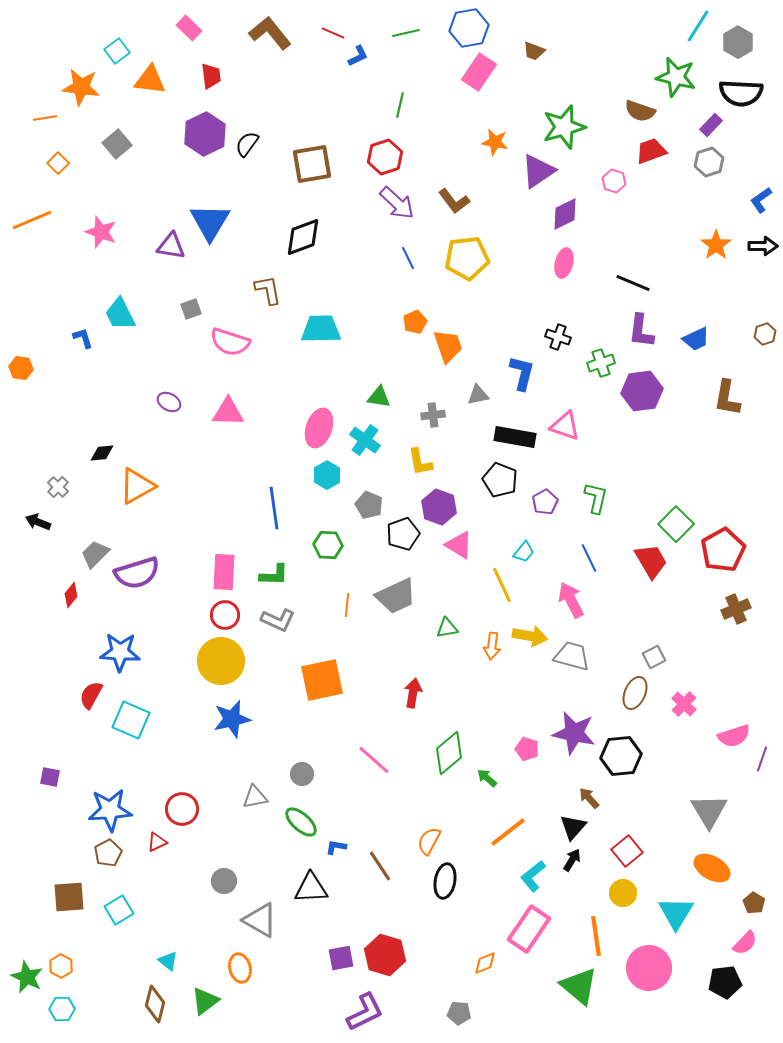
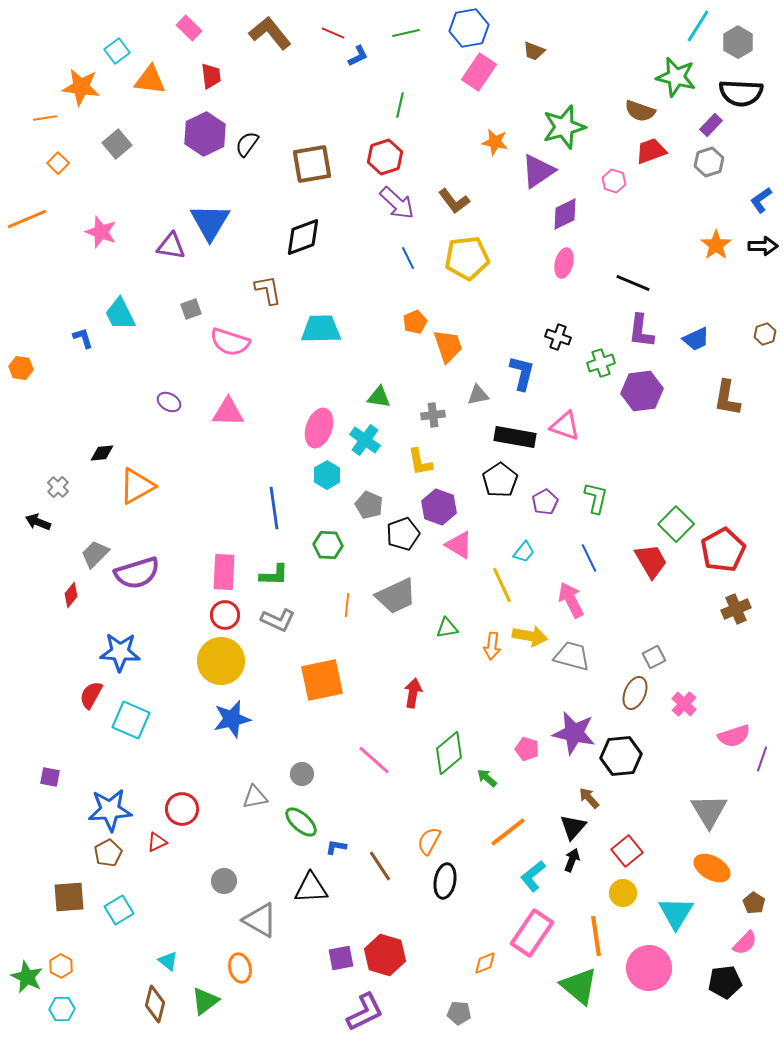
orange line at (32, 220): moved 5 px left, 1 px up
black pentagon at (500, 480): rotated 16 degrees clockwise
black arrow at (572, 860): rotated 10 degrees counterclockwise
pink rectangle at (529, 929): moved 3 px right, 4 px down
